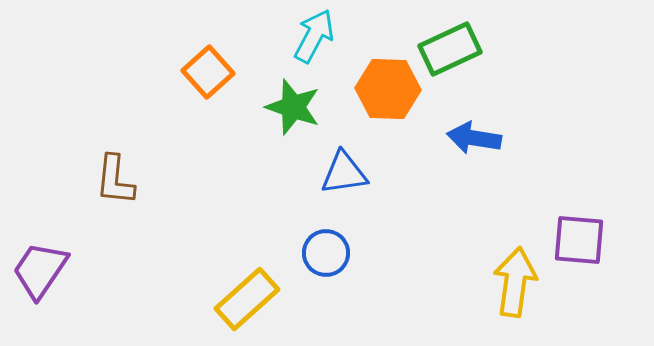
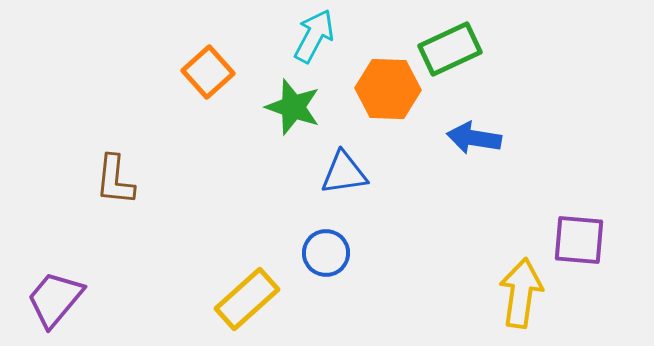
purple trapezoid: moved 15 px right, 29 px down; rotated 6 degrees clockwise
yellow arrow: moved 6 px right, 11 px down
